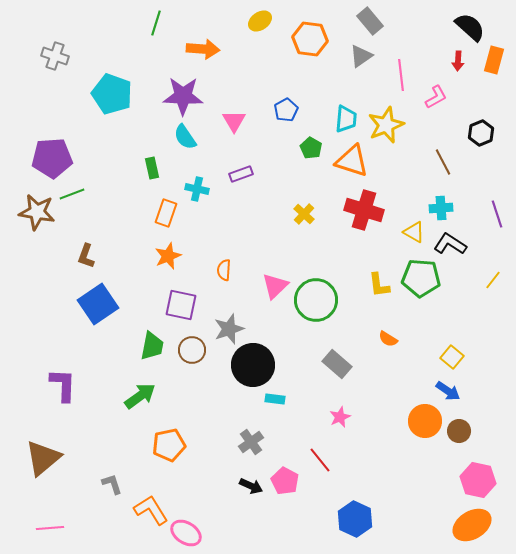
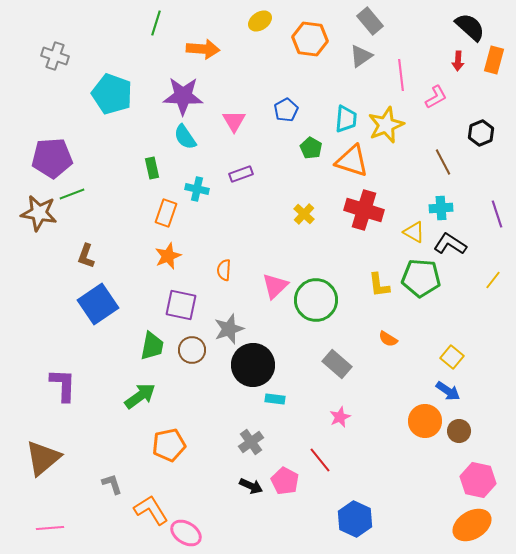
brown star at (37, 212): moved 2 px right, 1 px down
